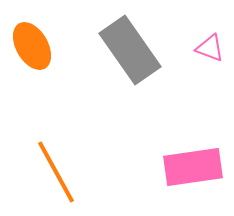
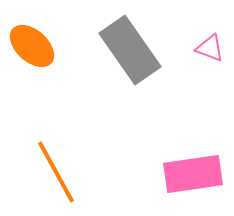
orange ellipse: rotated 18 degrees counterclockwise
pink rectangle: moved 7 px down
